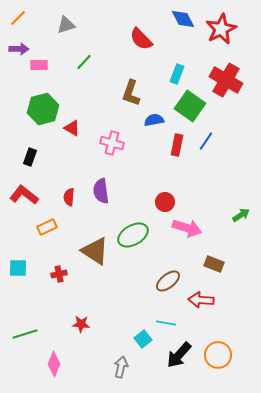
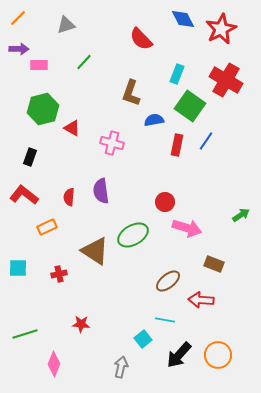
cyan line at (166, 323): moved 1 px left, 3 px up
